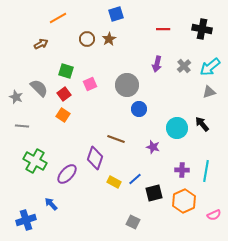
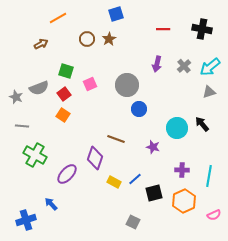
gray semicircle: rotated 114 degrees clockwise
green cross: moved 6 px up
cyan line: moved 3 px right, 5 px down
